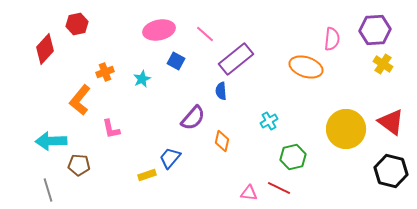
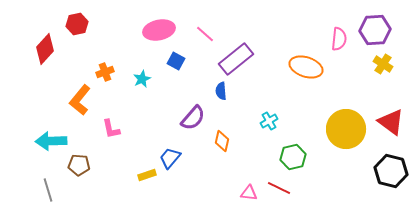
pink semicircle: moved 7 px right
